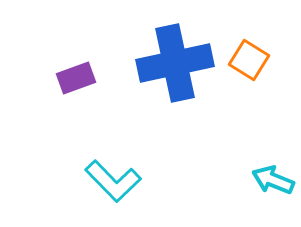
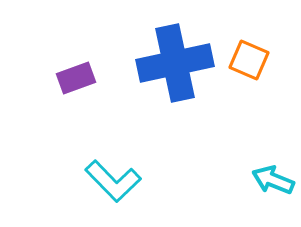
orange square: rotated 9 degrees counterclockwise
